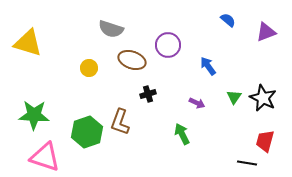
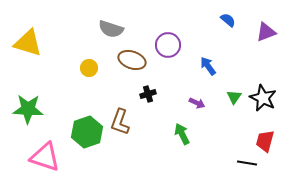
green star: moved 6 px left, 6 px up
